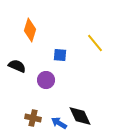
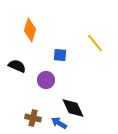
black diamond: moved 7 px left, 8 px up
